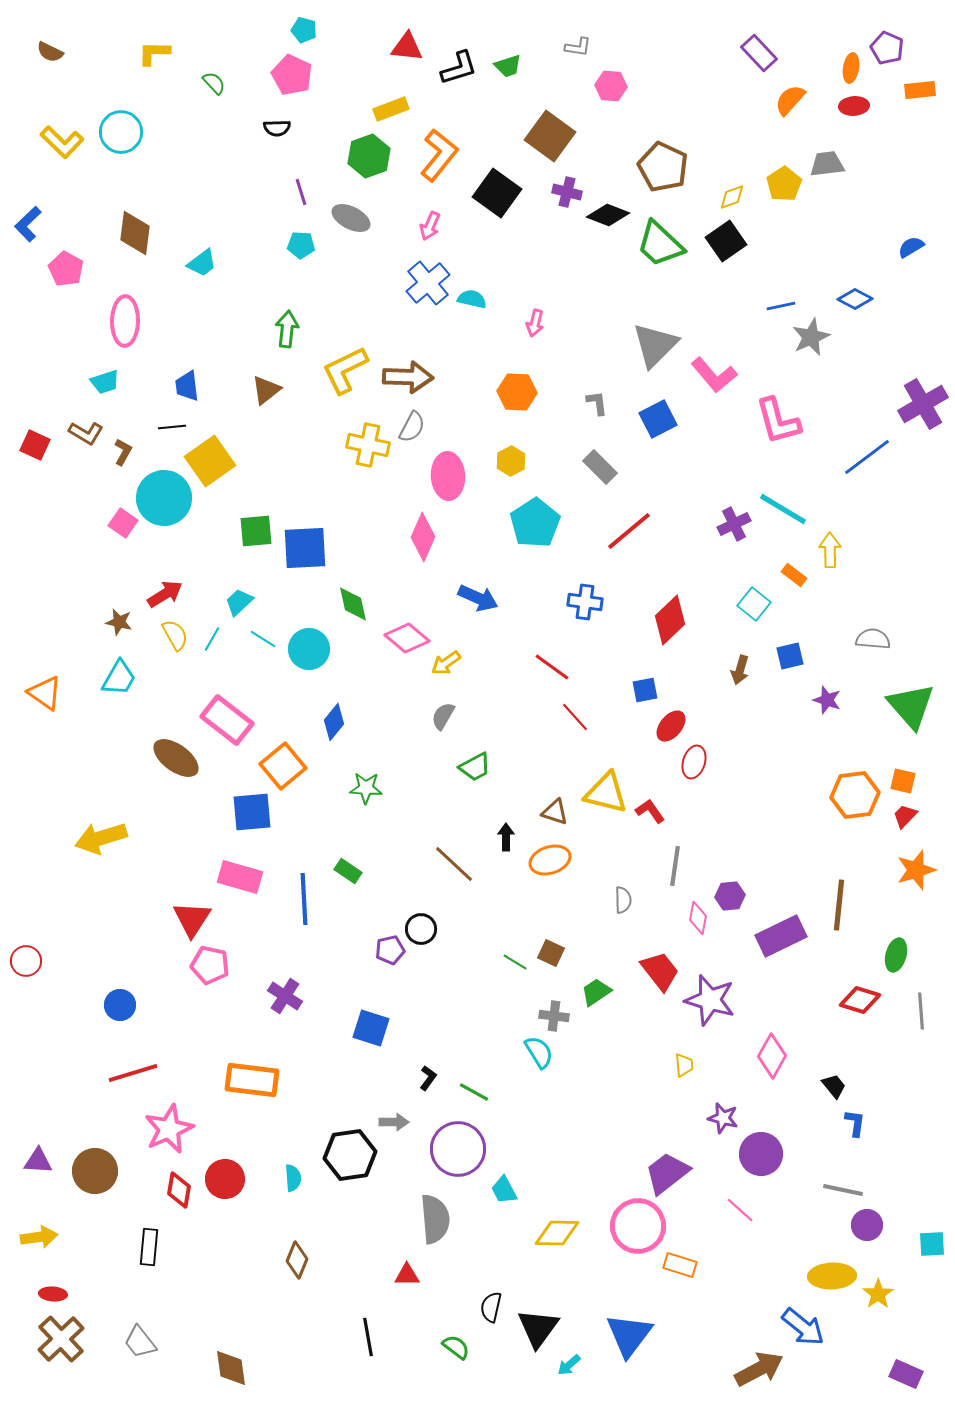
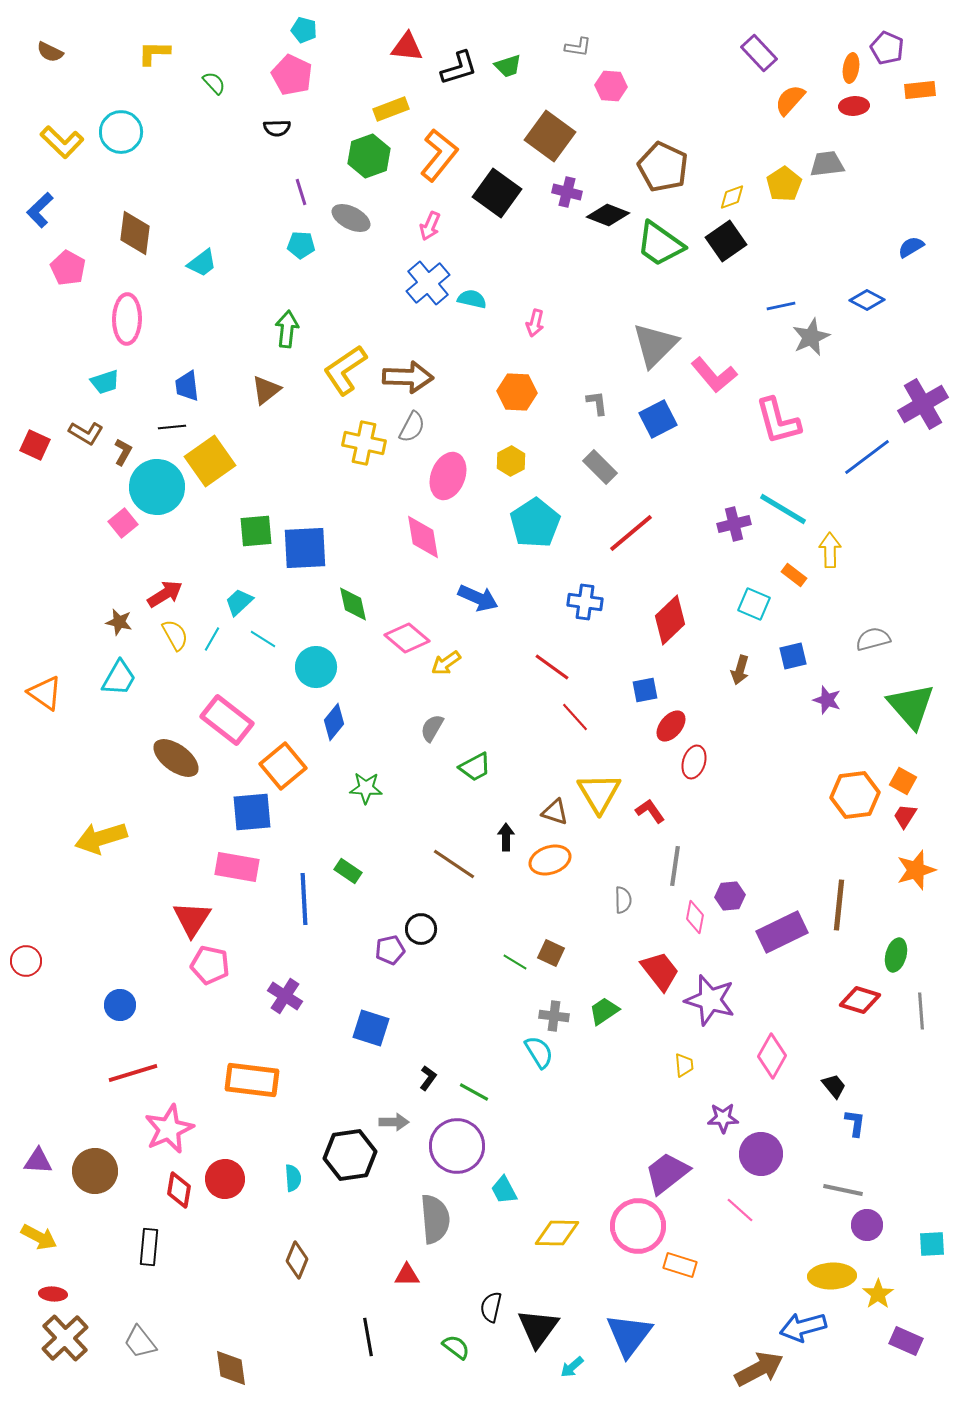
blue L-shape at (28, 224): moved 12 px right, 14 px up
green trapezoid at (660, 244): rotated 8 degrees counterclockwise
pink pentagon at (66, 269): moved 2 px right, 1 px up
blue diamond at (855, 299): moved 12 px right, 1 px down
pink ellipse at (125, 321): moved 2 px right, 2 px up
yellow L-shape at (345, 370): rotated 8 degrees counterclockwise
yellow cross at (368, 445): moved 4 px left, 2 px up
pink ellipse at (448, 476): rotated 24 degrees clockwise
cyan circle at (164, 498): moved 7 px left, 11 px up
pink square at (123, 523): rotated 16 degrees clockwise
purple cross at (734, 524): rotated 12 degrees clockwise
red line at (629, 531): moved 2 px right, 2 px down
pink diamond at (423, 537): rotated 33 degrees counterclockwise
cyan square at (754, 604): rotated 16 degrees counterclockwise
gray semicircle at (873, 639): rotated 20 degrees counterclockwise
cyan circle at (309, 649): moved 7 px right, 18 px down
blue square at (790, 656): moved 3 px right
gray semicircle at (443, 716): moved 11 px left, 12 px down
orange square at (903, 781): rotated 16 degrees clockwise
yellow triangle at (606, 793): moved 7 px left; rotated 45 degrees clockwise
red trapezoid at (905, 816): rotated 12 degrees counterclockwise
brown line at (454, 864): rotated 9 degrees counterclockwise
pink rectangle at (240, 877): moved 3 px left, 10 px up; rotated 6 degrees counterclockwise
pink diamond at (698, 918): moved 3 px left, 1 px up
purple rectangle at (781, 936): moved 1 px right, 4 px up
green trapezoid at (596, 992): moved 8 px right, 19 px down
purple star at (723, 1118): rotated 16 degrees counterclockwise
purple circle at (458, 1149): moved 1 px left, 3 px up
yellow arrow at (39, 1237): rotated 36 degrees clockwise
blue arrow at (803, 1327): rotated 126 degrees clockwise
brown cross at (61, 1339): moved 4 px right, 1 px up
cyan arrow at (569, 1365): moved 3 px right, 2 px down
purple rectangle at (906, 1374): moved 33 px up
